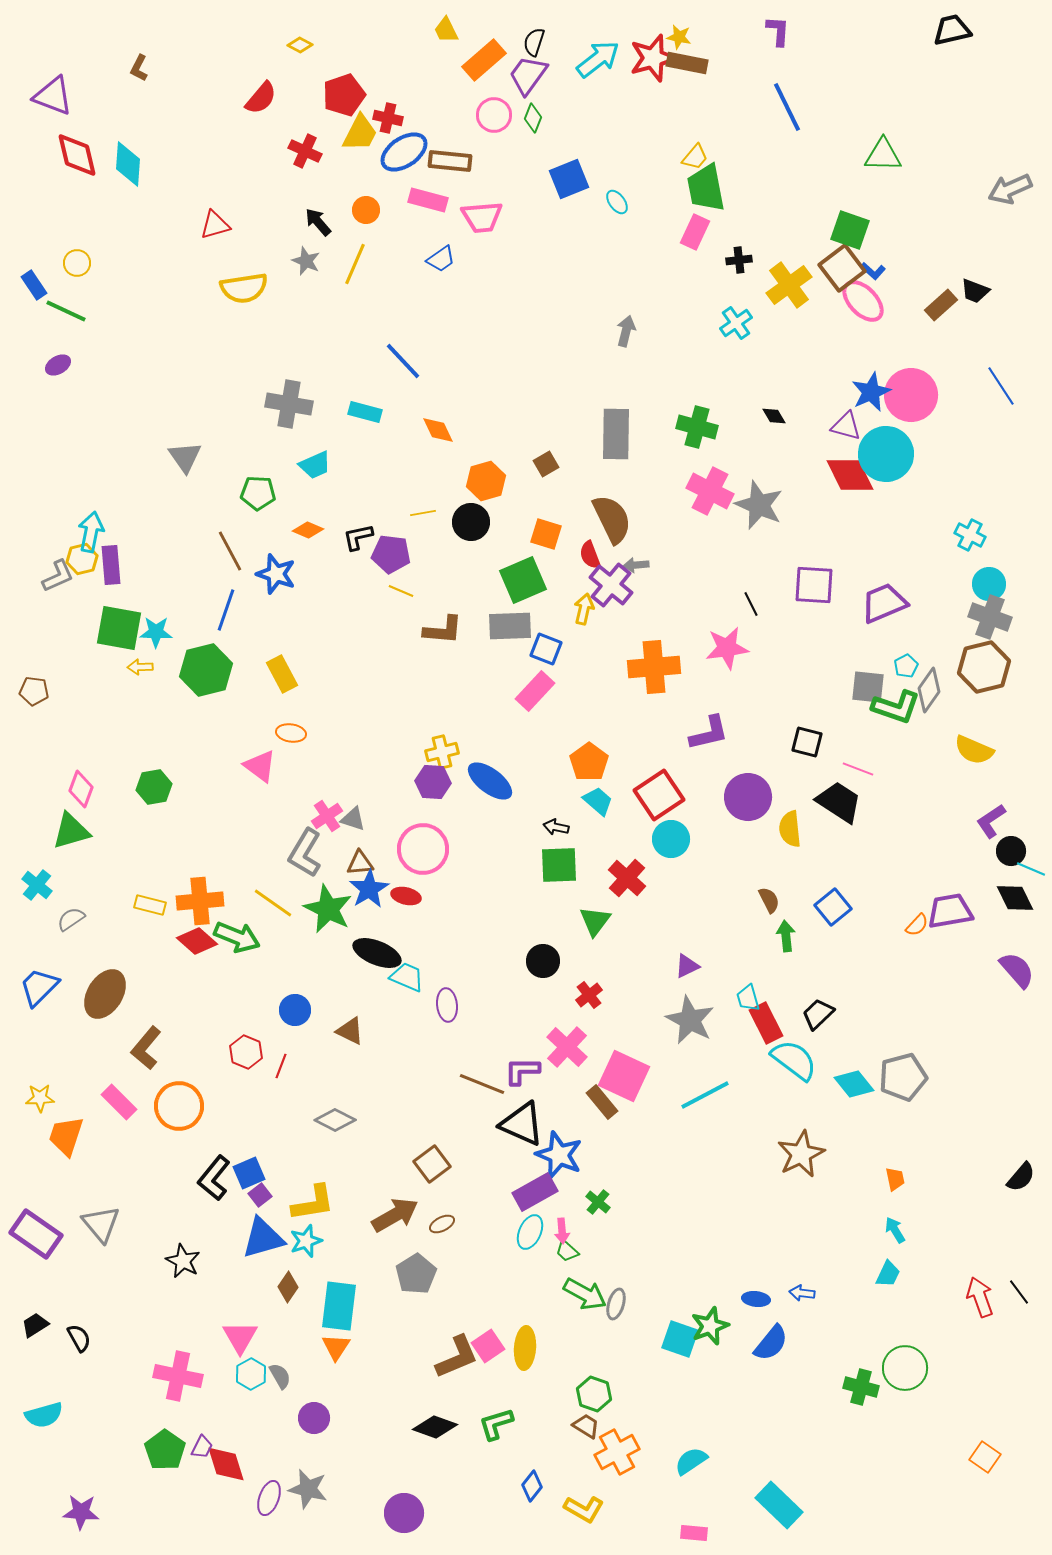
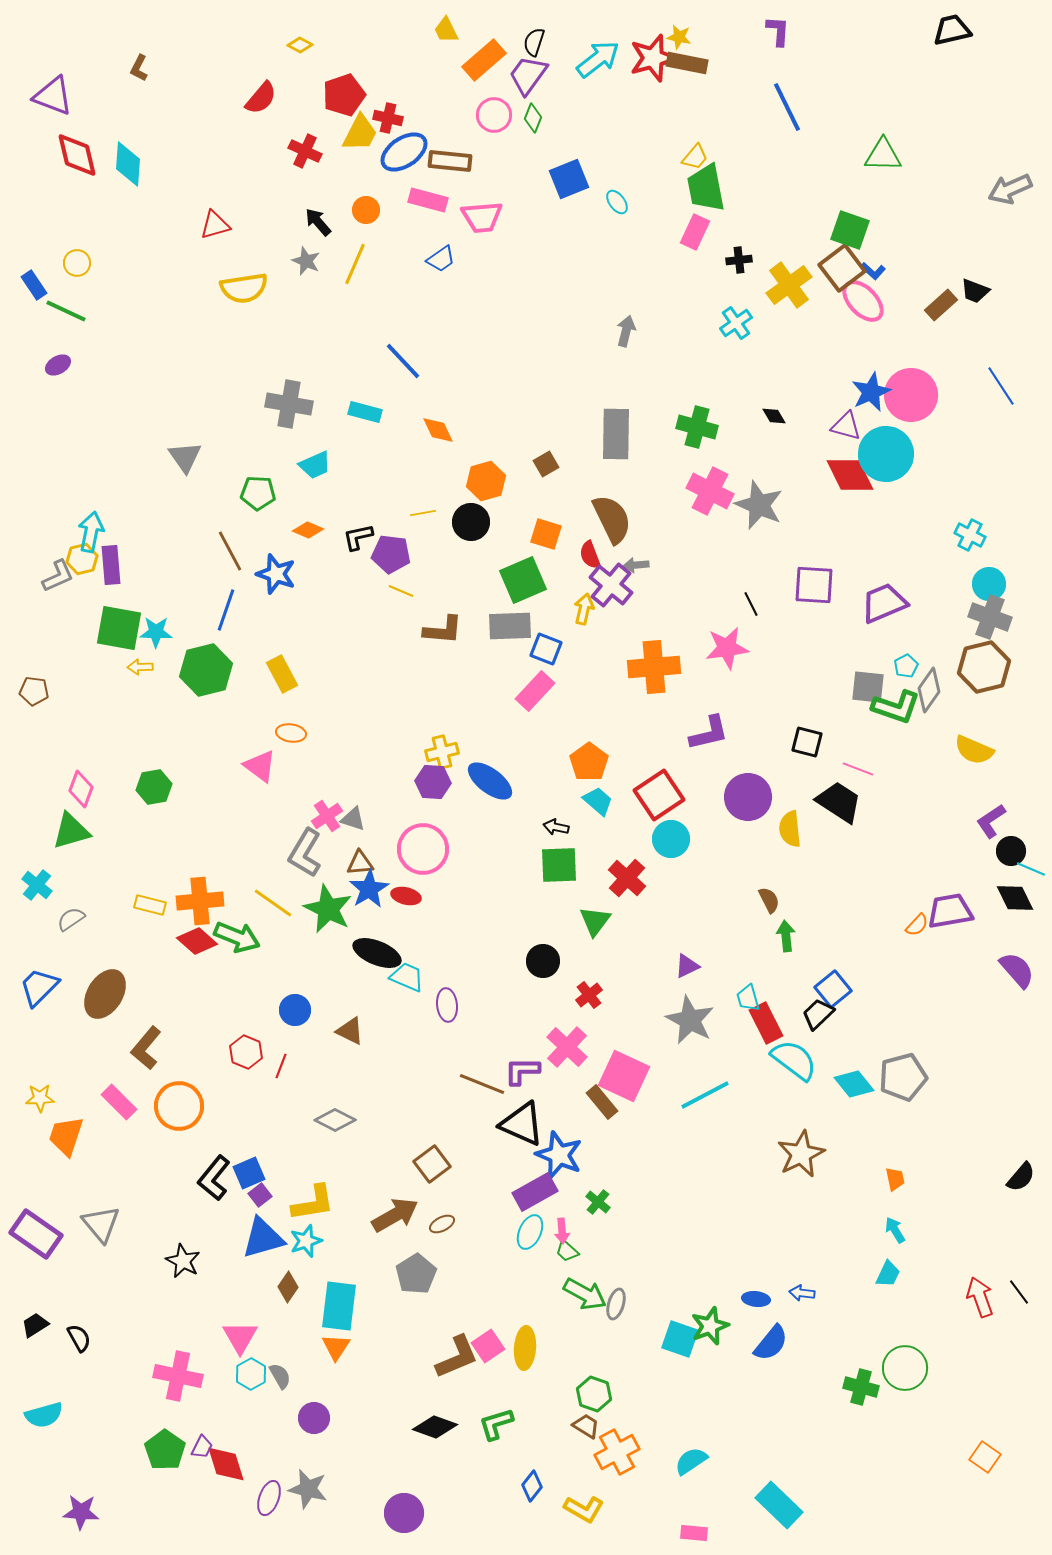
blue square at (833, 907): moved 82 px down
